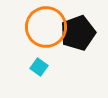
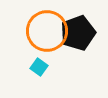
orange circle: moved 1 px right, 4 px down
